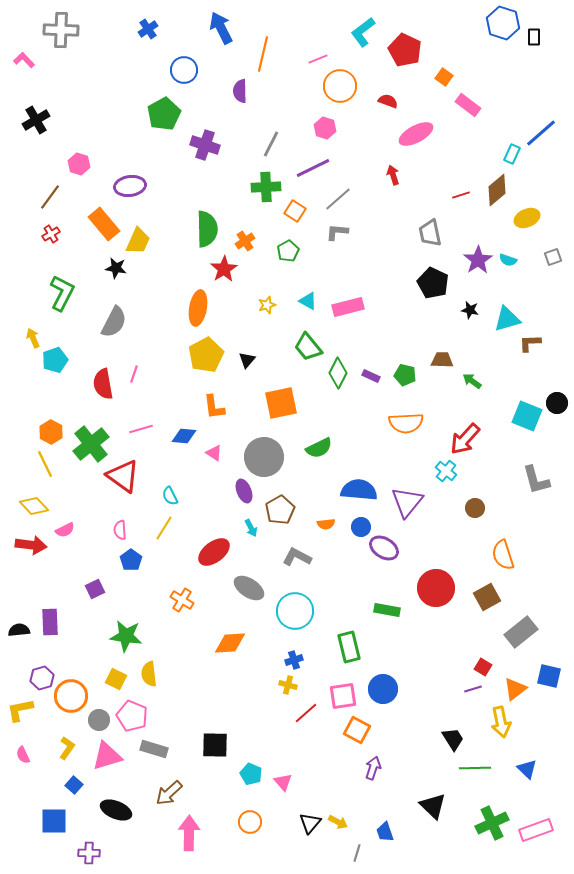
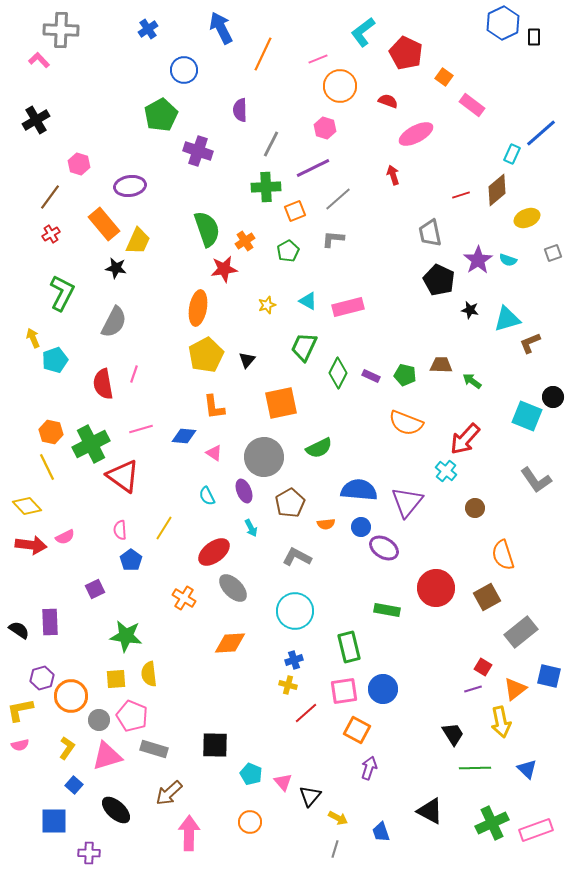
blue hexagon at (503, 23): rotated 16 degrees clockwise
red pentagon at (405, 50): moved 1 px right, 3 px down
orange line at (263, 54): rotated 12 degrees clockwise
pink L-shape at (24, 60): moved 15 px right
purple semicircle at (240, 91): moved 19 px down
pink rectangle at (468, 105): moved 4 px right
green pentagon at (164, 114): moved 3 px left, 1 px down
purple cross at (205, 145): moved 7 px left, 6 px down
orange square at (295, 211): rotated 35 degrees clockwise
green semicircle at (207, 229): rotated 18 degrees counterclockwise
gray L-shape at (337, 232): moved 4 px left, 7 px down
gray square at (553, 257): moved 4 px up
red star at (224, 269): rotated 24 degrees clockwise
black pentagon at (433, 283): moved 6 px right, 3 px up
brown L-shape at (530, 343): rotated 20 degrees counterclockwise
green trapezoid at (308, 347): moved 4 px left; rotated 64 degrees clockwise
brown trapezoid at (442, 360): moved 1 px left, 5 px down
black circle at (557, 403): moved 4 px left, 6 px up
orange semicircle at (406, 423): rotated 24 degrees clockwise
orange hexagon at (51, 432): rotated 15 degrees counterclockwise
green cross at (91, 444): rotated 12 degrees clockwise
yellow line at (45, 464): moved 2 px right, 3 px down
gray L-shape at (536, 480): rotated 20 degrees counterclockwise
cyan semicircle at (170, 496): moved 37 px right
yellow diamond at (34, 506): moved 7 px left
brown pentagon at (280, 510): moved 10 px right, 7 px up
pink semicircle at (65, 530): moved 7 px down
gray ellipse at (249, 588): moved 16 px left; rotated 12 degrees clockwise
orange cross at (182, 600): moved 2 px right, 2 px up
black semicircle at (19, 630): rotated 40 degrees clockwise
yellow square at (116, 679): rotated 30 degrees counterclockwise
pink square at (343, 696): moved 1 px right, 5 px up
black trapezoid at (453, 739): moved 5 px up
pink semicircle at (23, 755): moved 3 px left, 10 px up; rotated 78 degrees counterclockwise
purple arrow at (373, 768): moved 4 px left
black triangle at (433, 806): moved 3 px left, 5 px down; rotated 16 degrees counterclockwise
black ellipse at (116, 810): rotated 20 degrees clockwise
yellow arrow at (338, 822): moved 4 px up
black triangle at (310, 823): moved 27 px up
blue trapezoid at (385, 832): moved 4 px left
gray line at (357, 853): moved 22 px left, 4 px up
